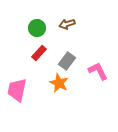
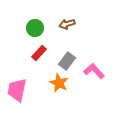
green circle: moved 2 px left
pink L-shape: moved 4 px left; rotated 15 degrees counterclockwise
